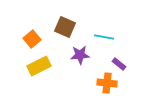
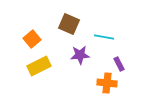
brown square: moved 4 px right, 3 px up
purple rectangle: rotated 24 degrees clockwise
